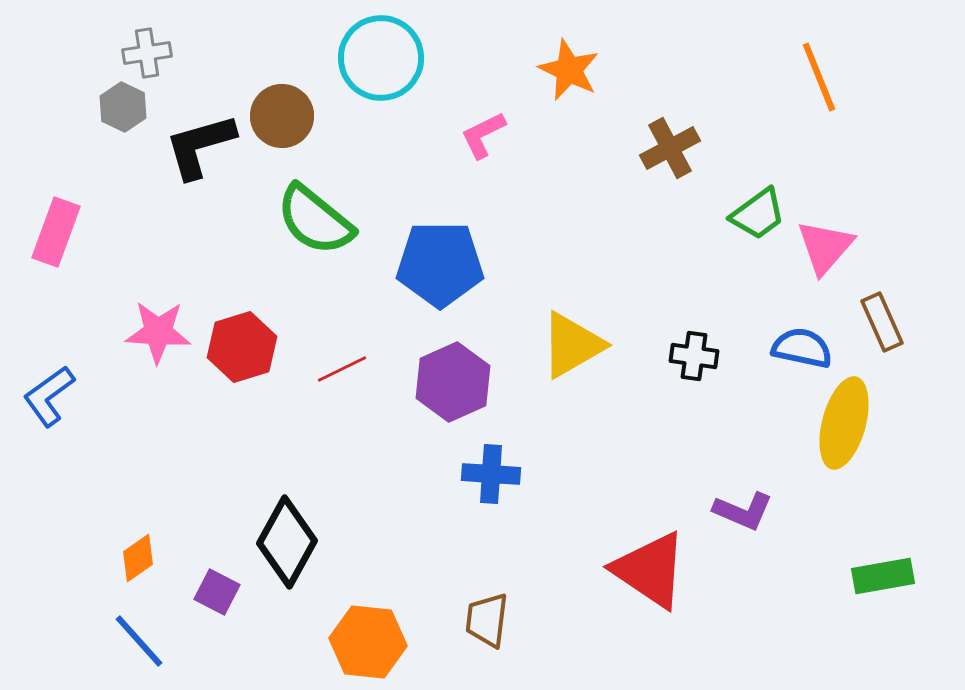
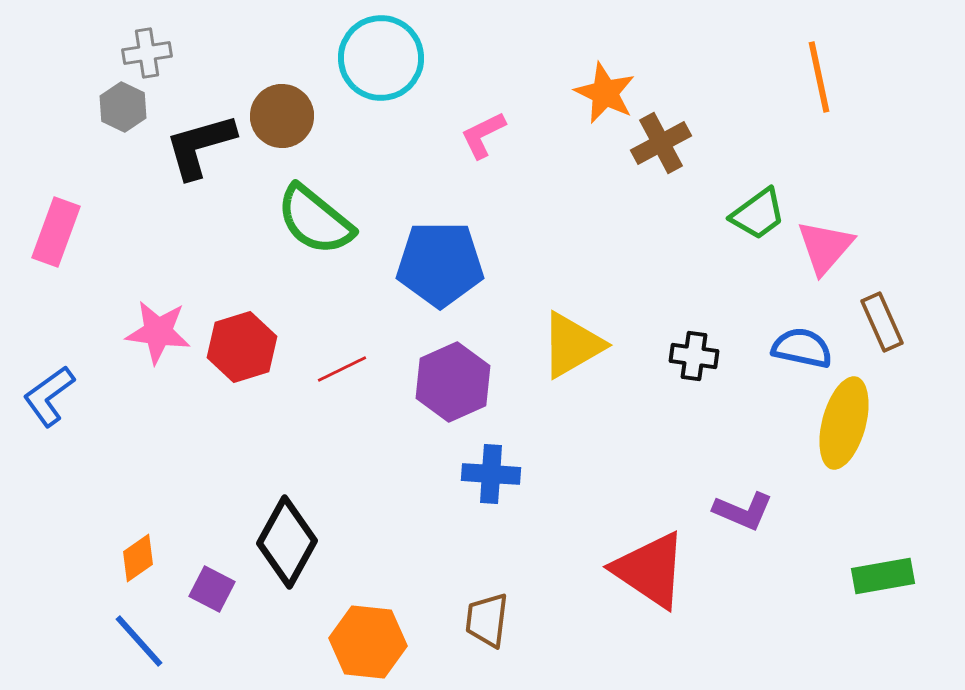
orange star: moved 36 px right, 23 px down
orange line: rotated 10 degrees clockwise
brown cross: moved 9 px left, 5 px up
pink star: rotated 4 degrees clockwise
purple square: moved 5 px left, 3 px up
